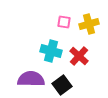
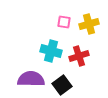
red cross: rotated 30 degrees clockwise
